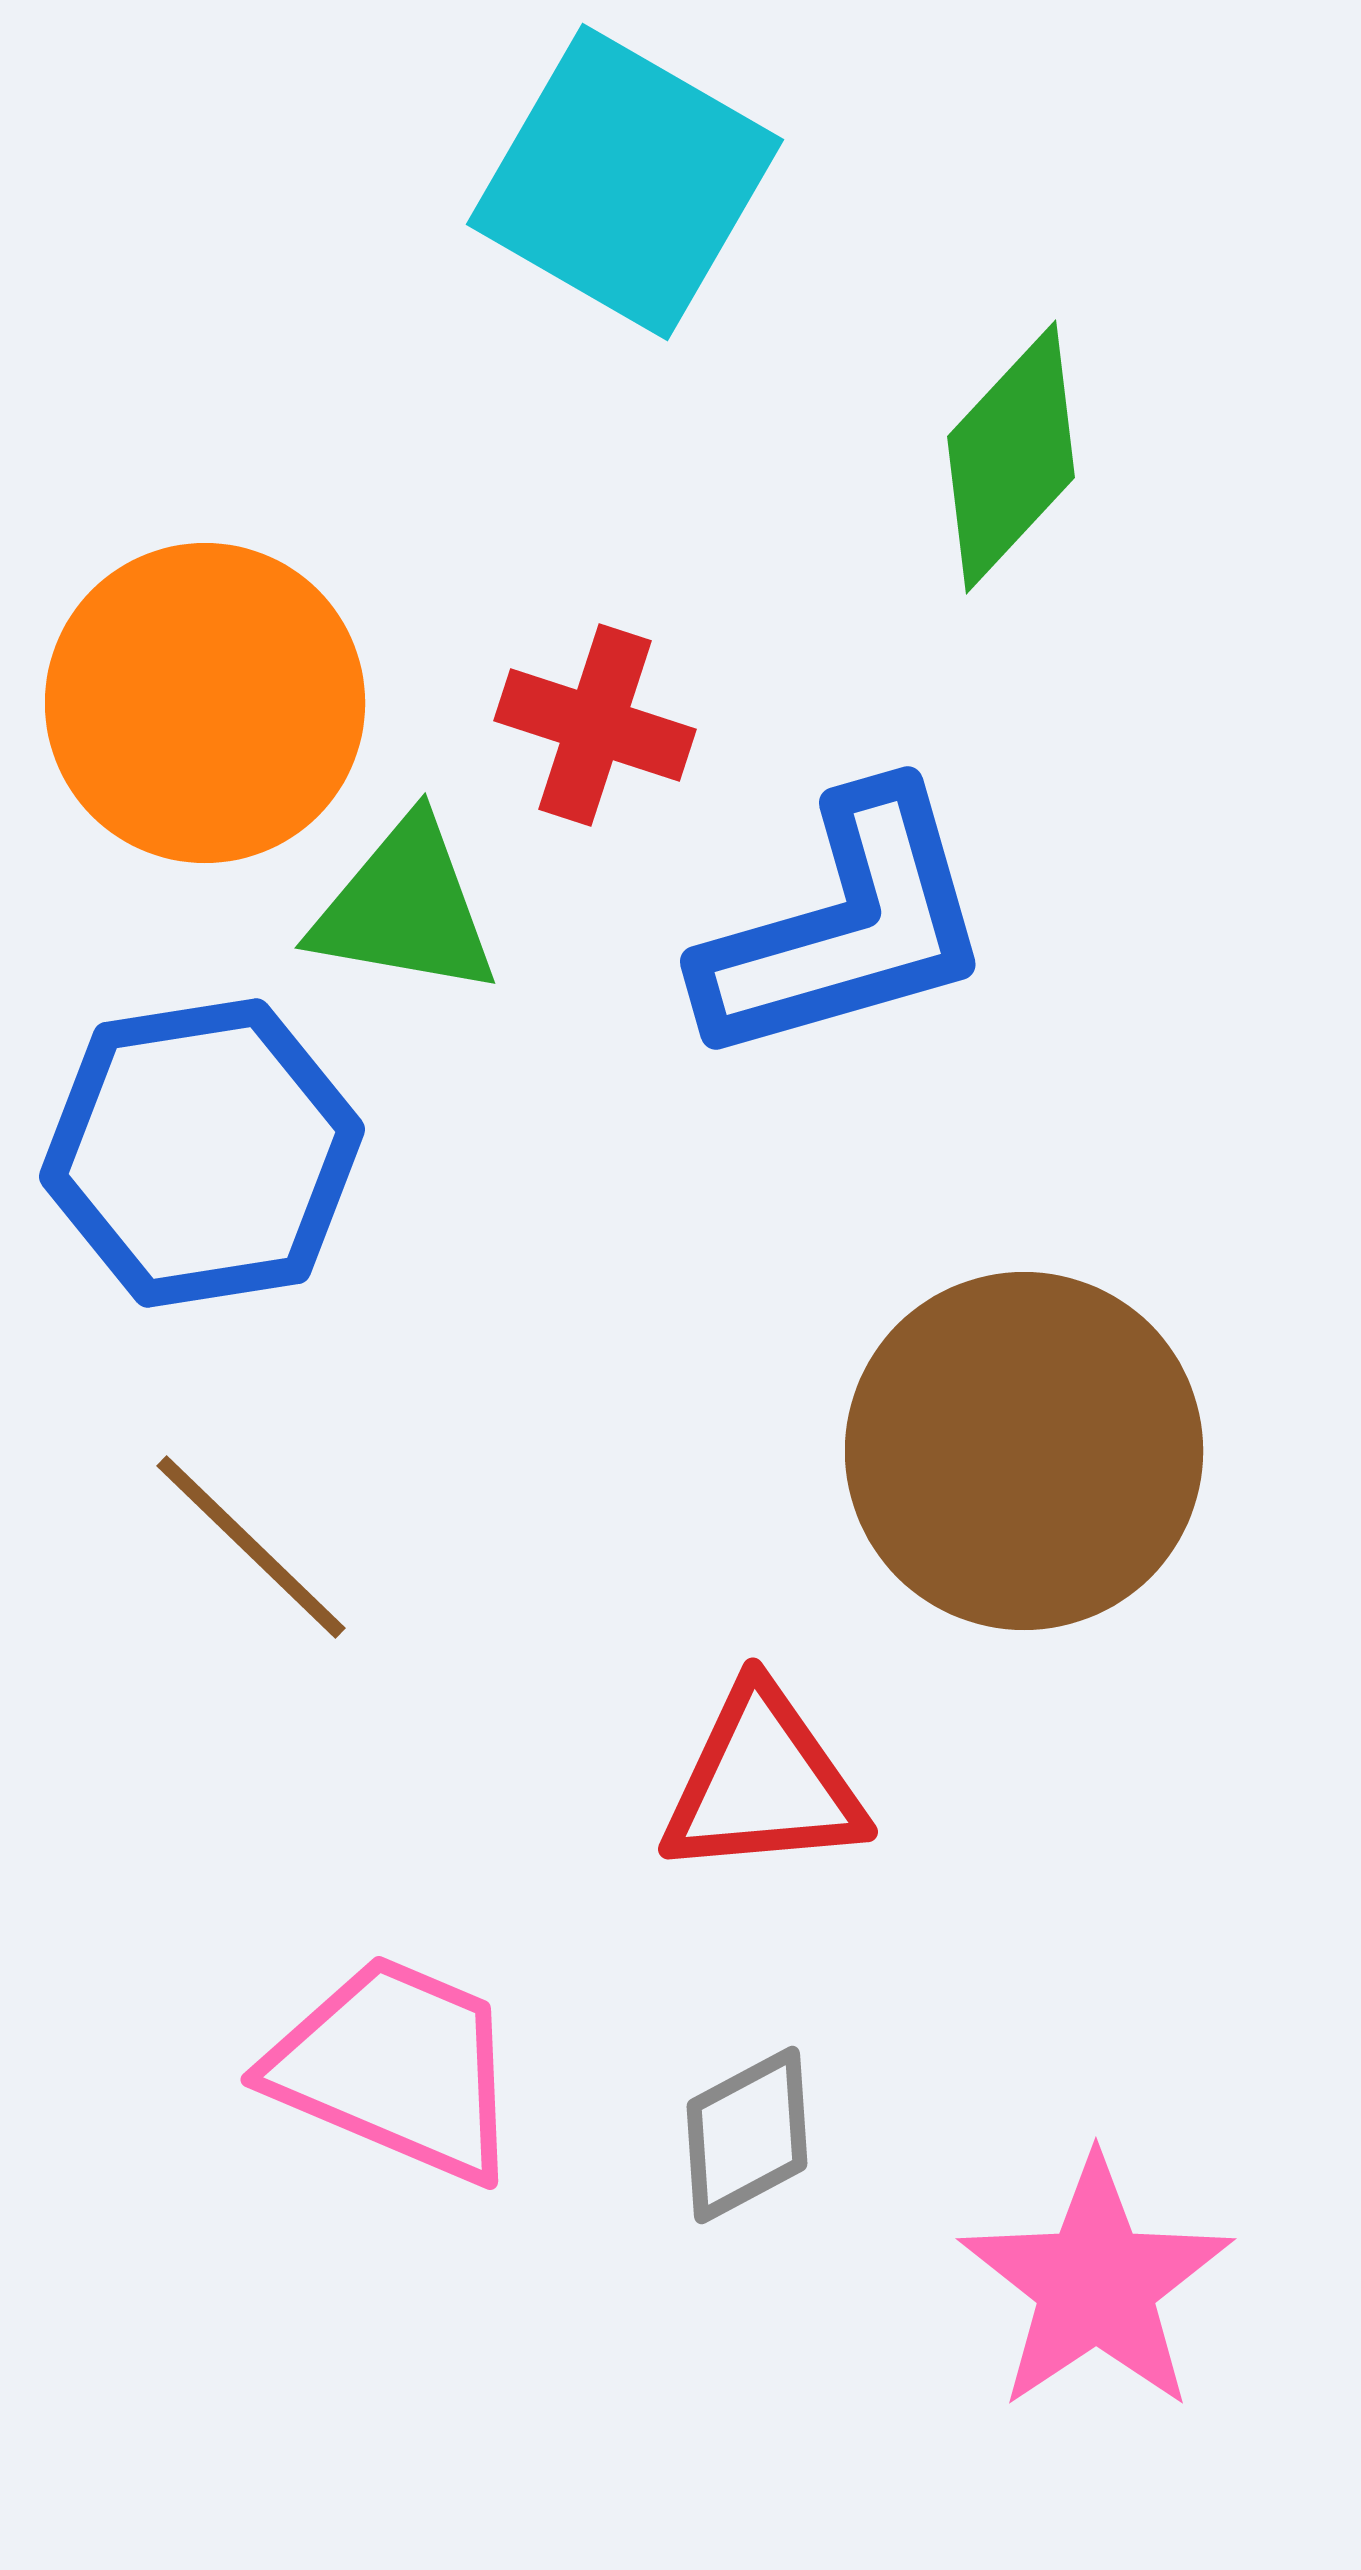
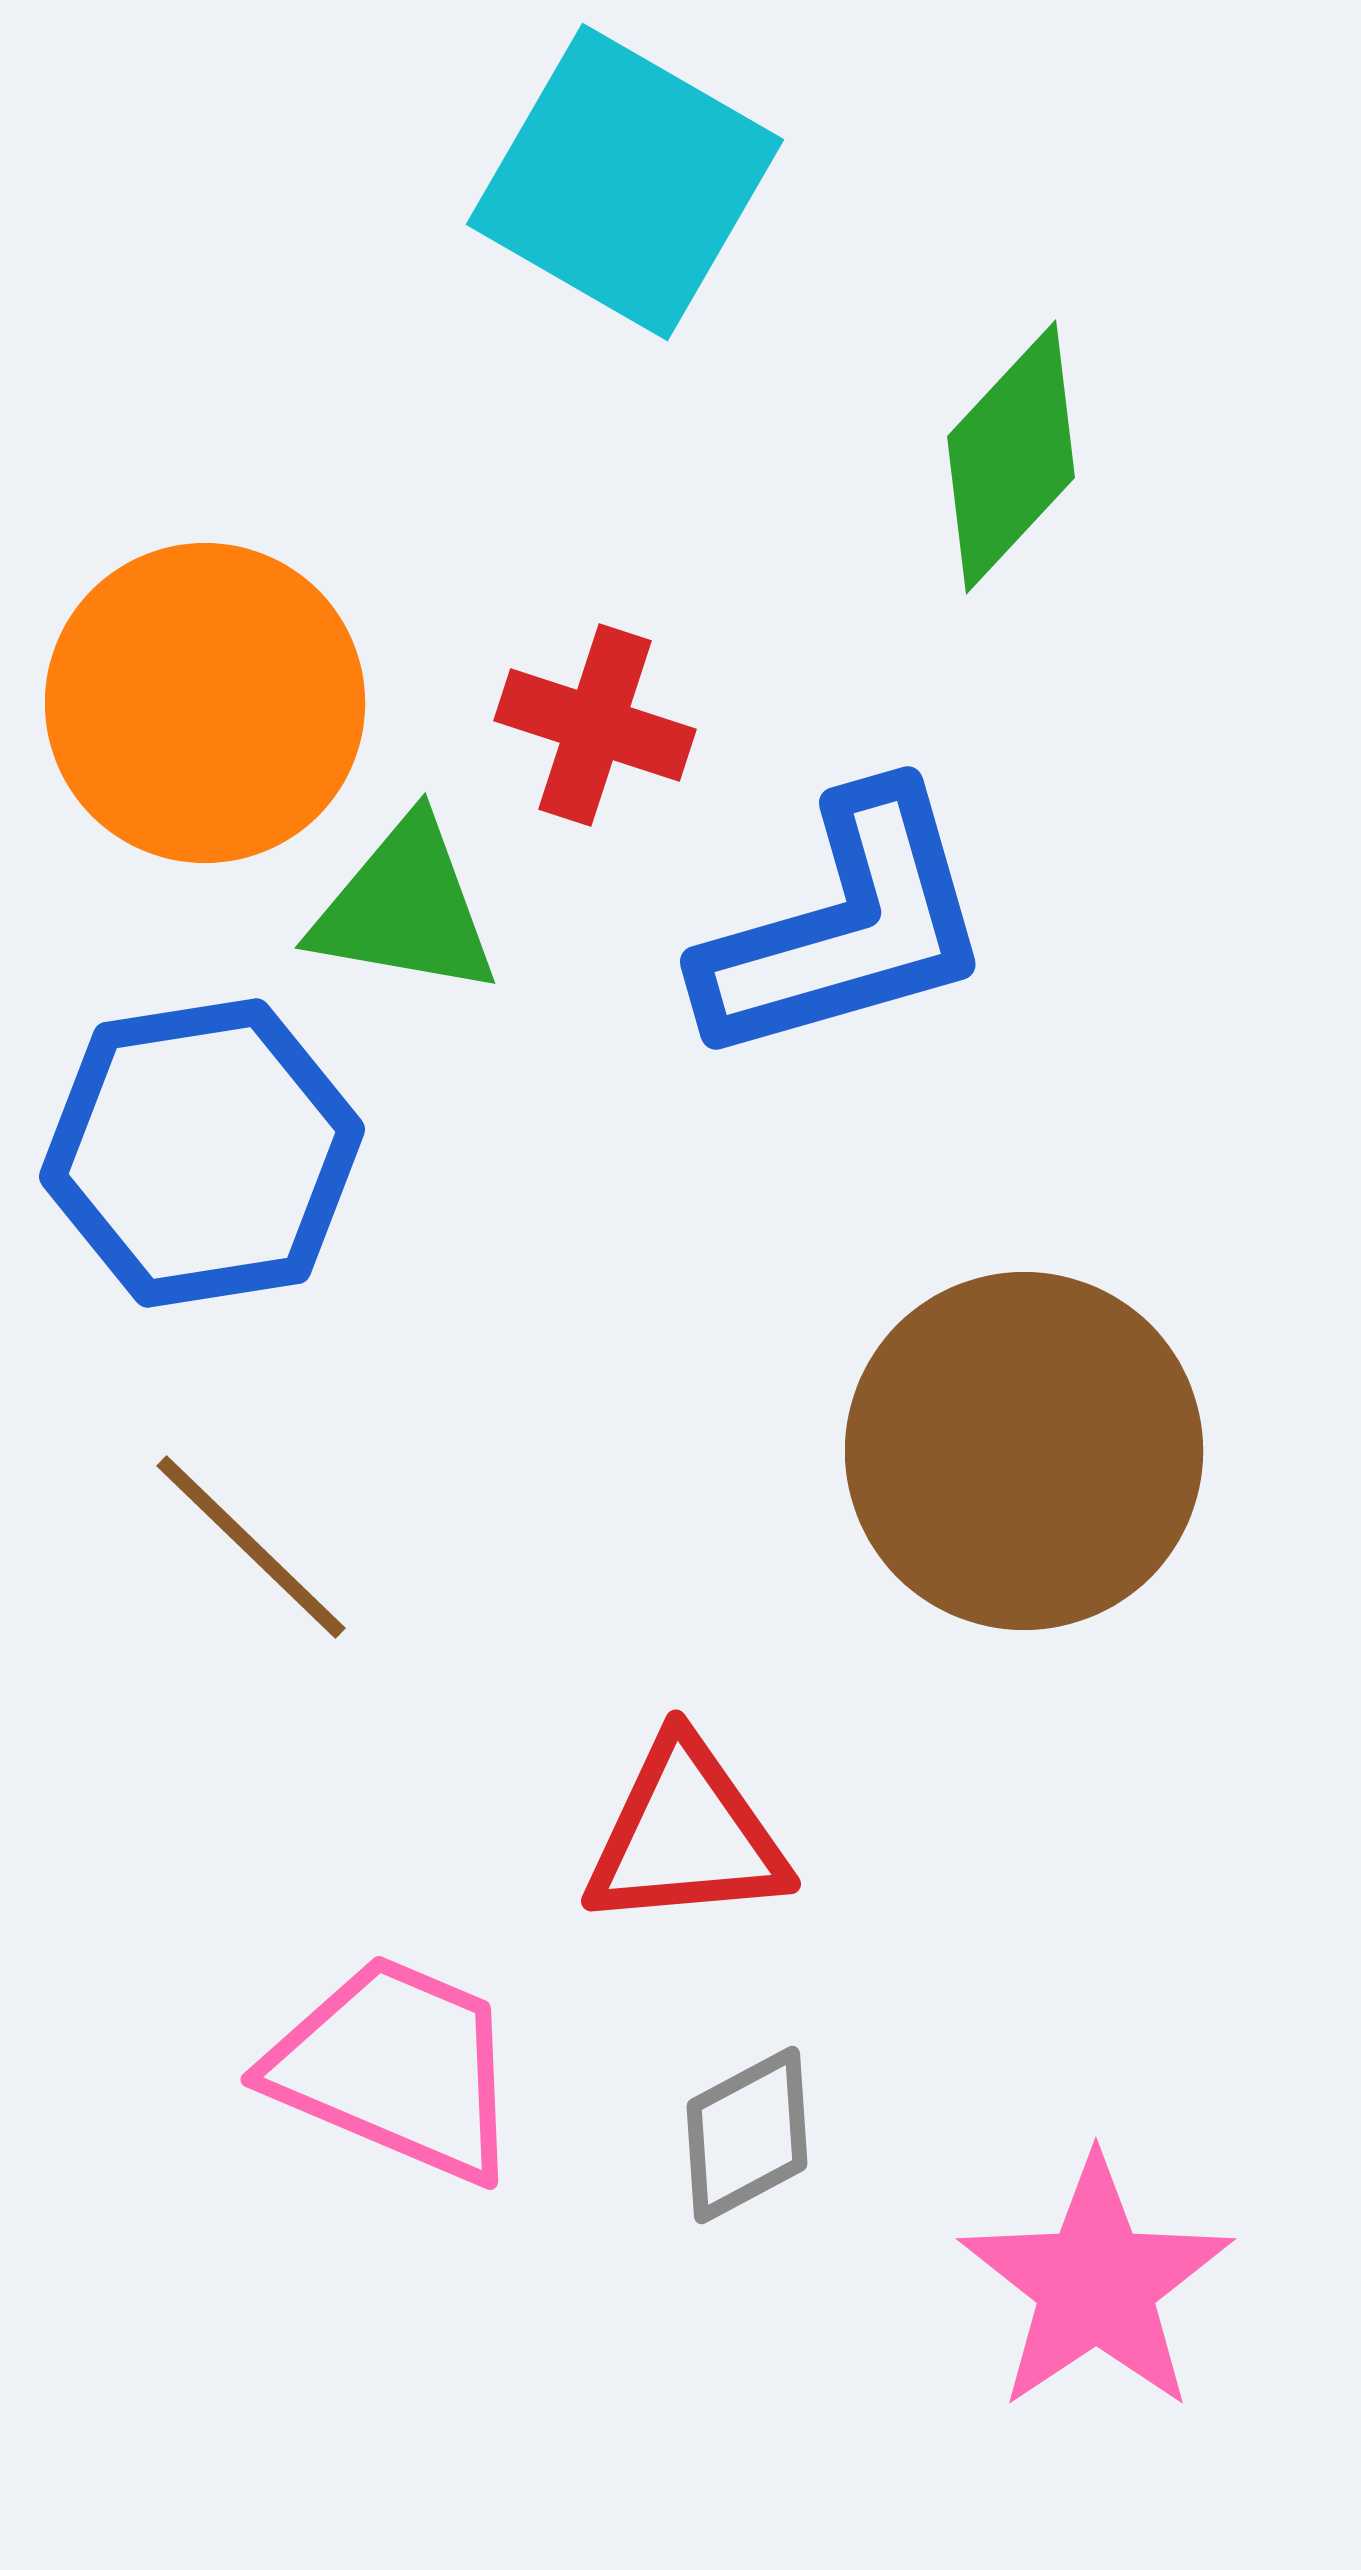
red triangle: moved 77 px left, 52 px down
